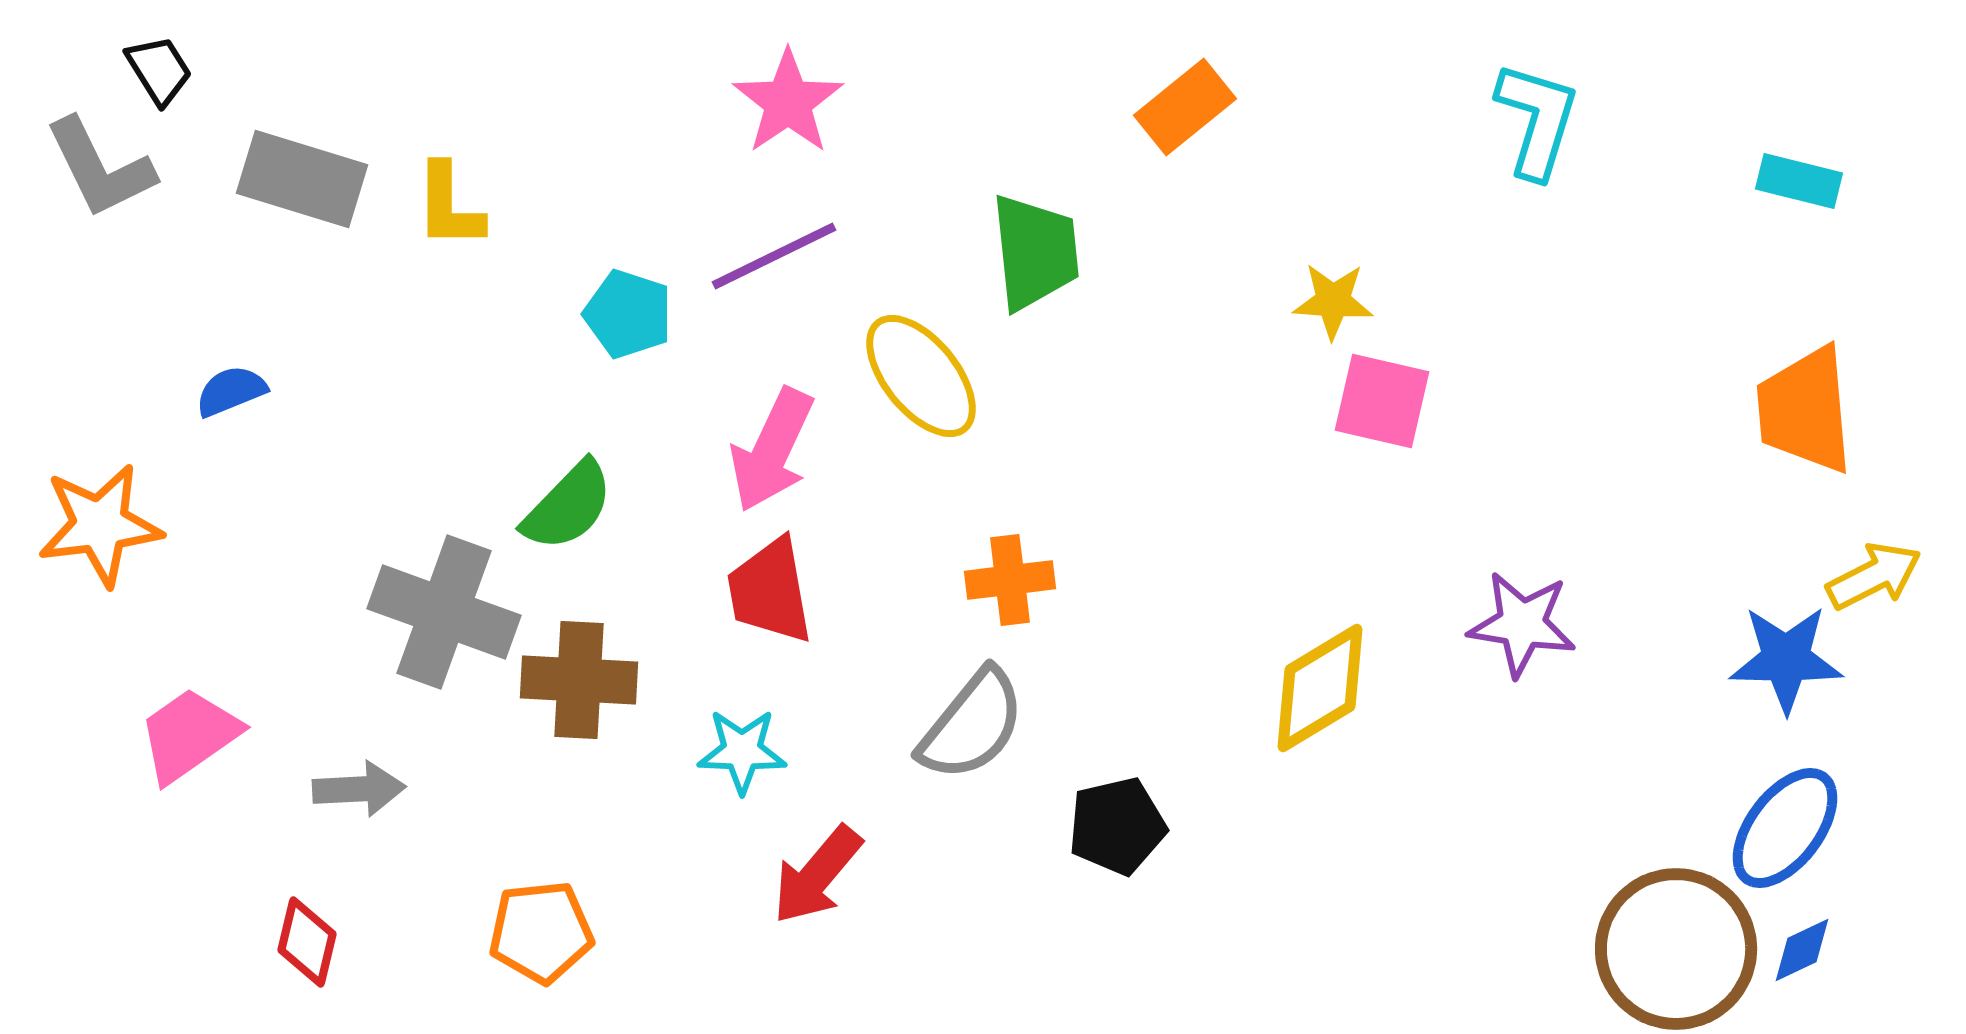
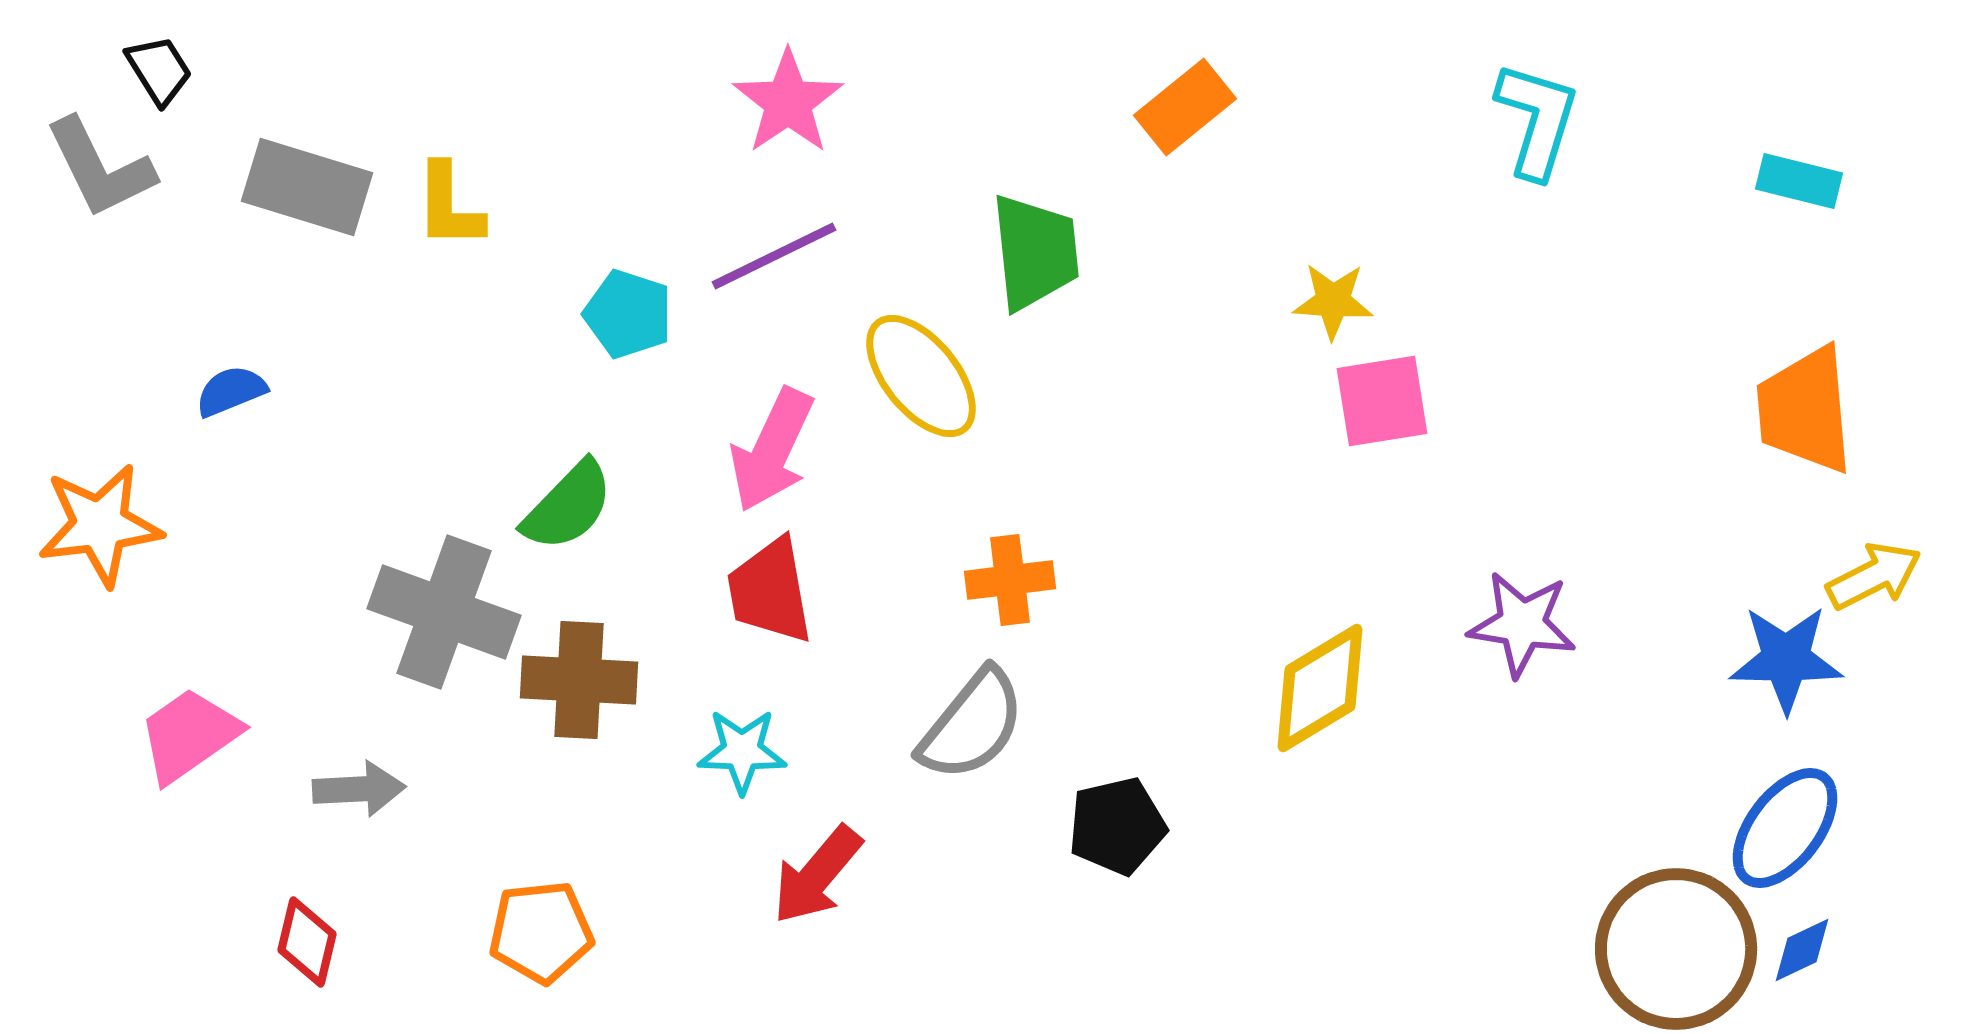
gray rectangle: moved 5 px right, 8 px down
pink square: rotated 22 degrees counterclockwise
